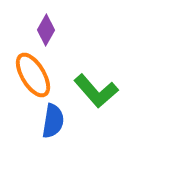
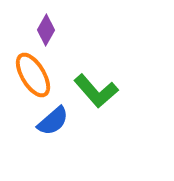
blue semicircle: rotated 40 degrees clockwise
